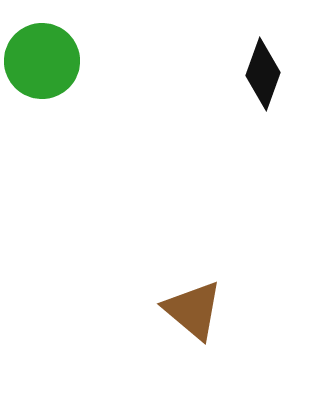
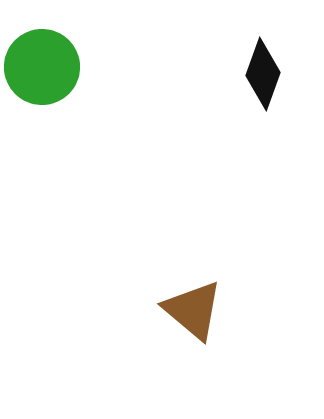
green circle: moved 6 px down
